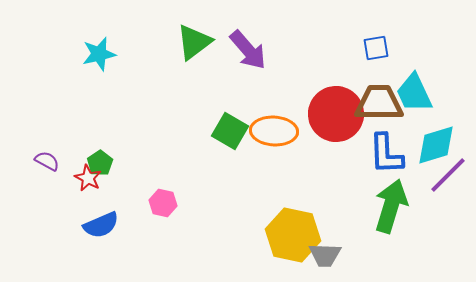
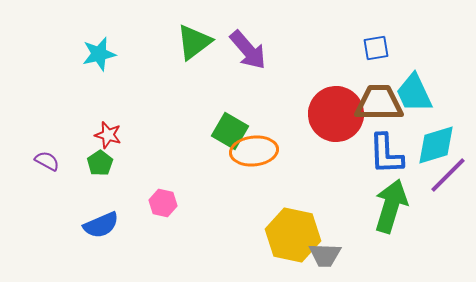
orange ellipse: moved 20 px left, 20 px down; rotated 9 degrees counterclockwise
red star: moved 20 px right, 43 px up; rotated 12 degrees counterclockwise
